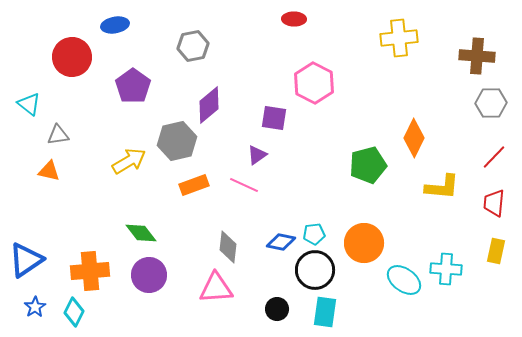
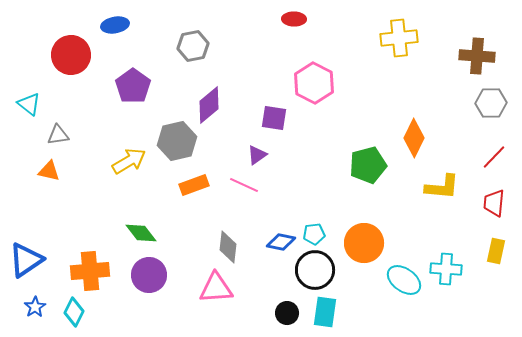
red circle at (72, 57): moved 1 px left, 2 px up
black circle at (277, 309): moved 10 px right, 4 px down
